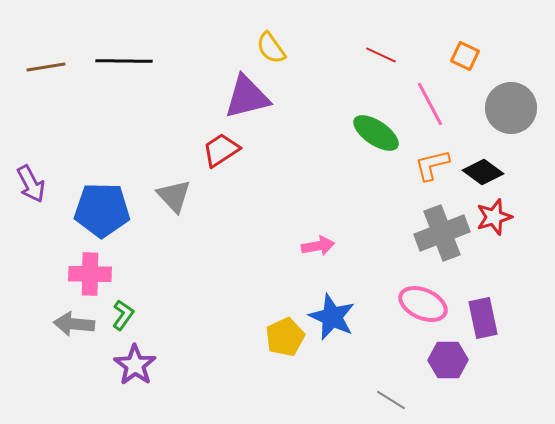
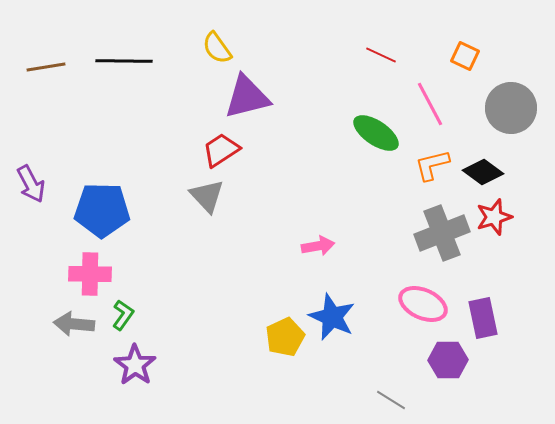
yellow semicircle: moved 54 px left
gray triangle: moved 33 px right
